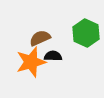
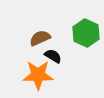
black semicircle: rotated 30 degrees clockwise
orange star: moved 7 px right, 13 px down; rotated 16 degrees clockwise
